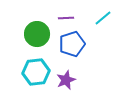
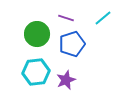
purple line: rotated 21 degrees clockwise
